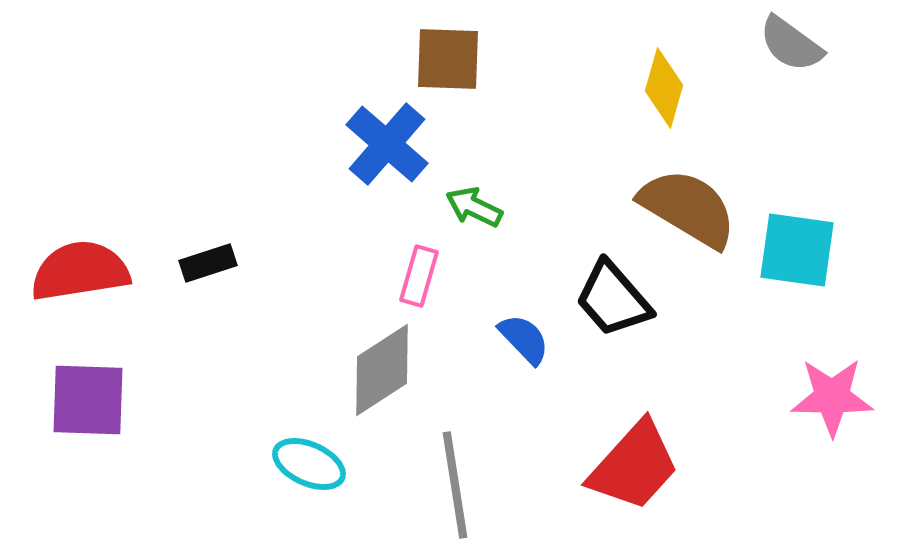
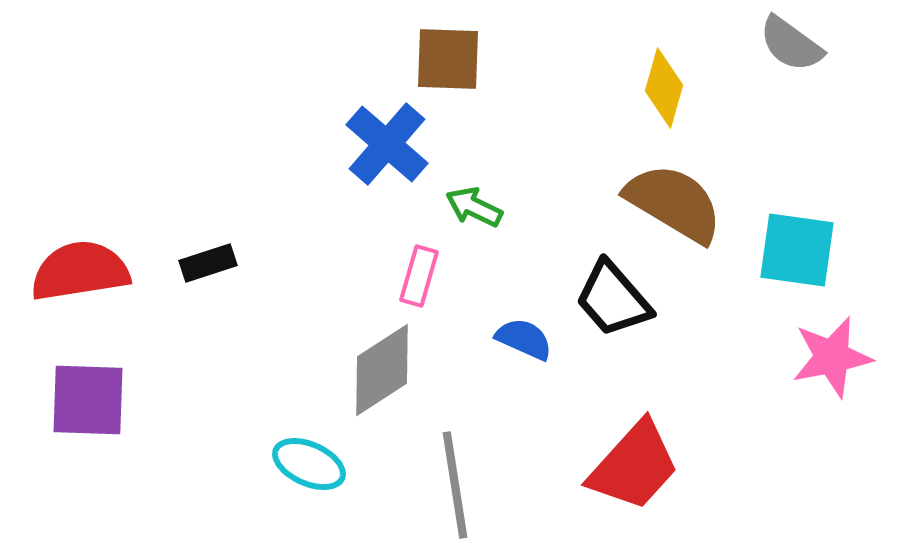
brown semicircle: moved 14 px left, 5 px up
blue semicircle: rotated 22 degrees counterclockwise
pink star: moved 40 px up; rotated 12 degrees counterclockwise
